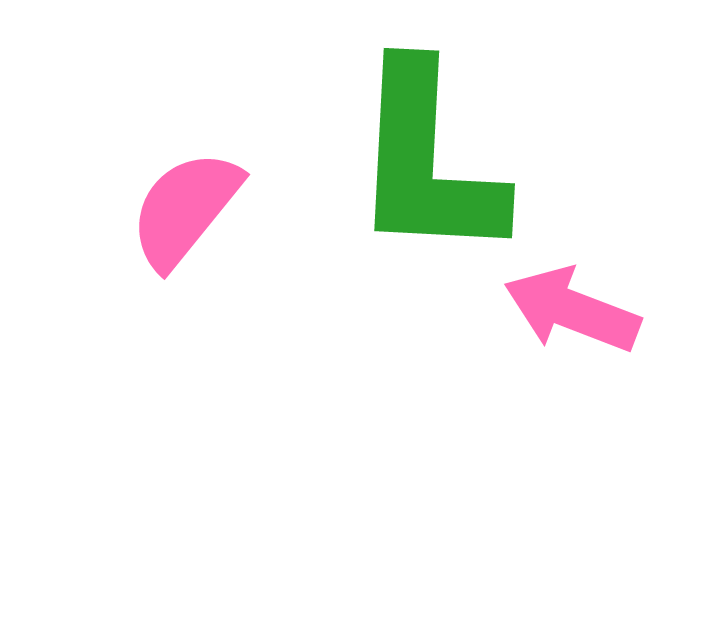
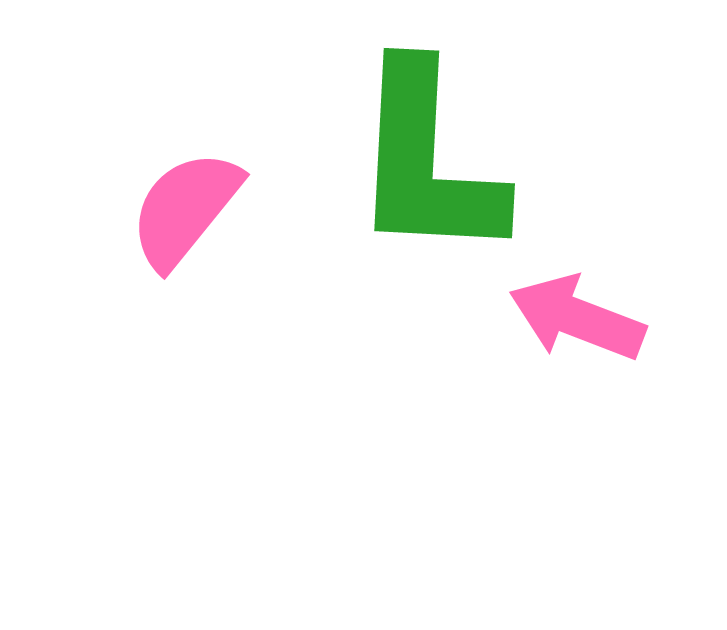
pink arrow: moved 5 px right, 8 px down
